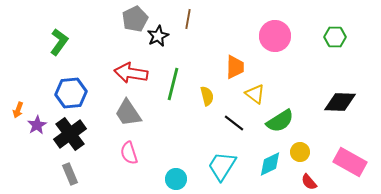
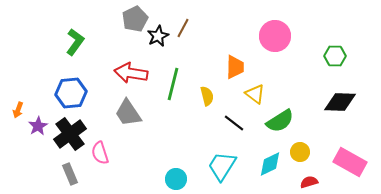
brown line: moved 5 px left, 9 px down; rotated 18 degrees clockwise
green hexagon: moved 19 px down
green L-shape: moved 16 px right
purple star: moved 1 px right, 1 px down
pink semicircle: moved 29 px left
red semicircle: rotated 114 degrees clockwise
